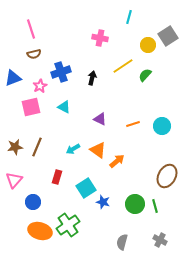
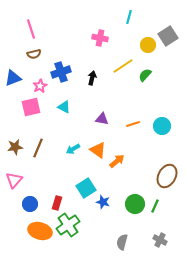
purple triangle: moved 2 px right; rotated 16 degrees counterclockwise
brown line: moved 1 px right, 1 px down
red rectangle: moved 26 px down
blue circle: moved 3 px left, 2 px down
green line: rotated 40 degrees clockwise
